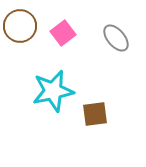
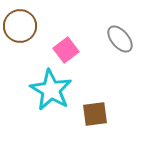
pink square: moved 3 px right, 17 px down
gray ellipse: moved 4 px right, 1 px down
cyan star: moved 2 px left, 1 px up; rotated 30 degrees counterclockwise
